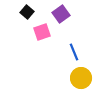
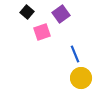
blue line: moved 1 px right, 2 px down
